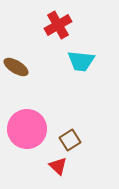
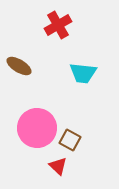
cyan trapezoid: moved 2 px right, 12 px down
brown ellipse: moved 3 px right, 1 px up
pink circle: moved 10 px right, 1 px up
brown square: rotated 30 degrees counterclockwise
